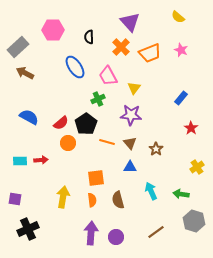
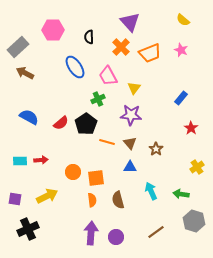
yellow semicircle: moved 5 px right, 3 px down
orange circle: moved 5 px right, 29 px down
yellow arrow: moved 16 px left, 1 px up; rotated 55 degrees clockwise
